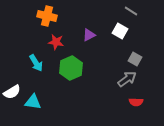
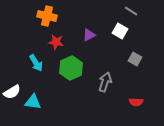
gray arrow: moved 22 px left, 3 px down; rotated 36 degrees counterclockwise
